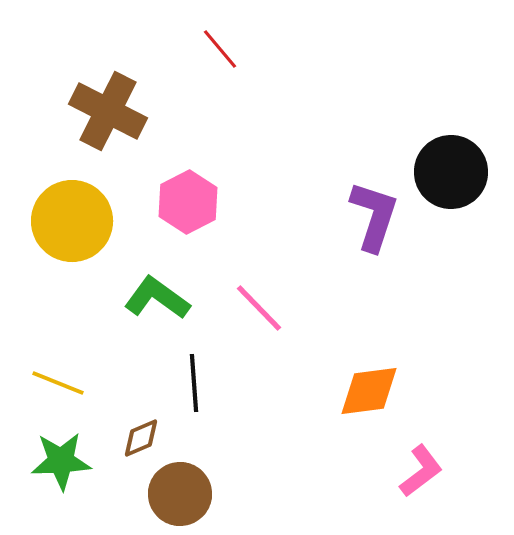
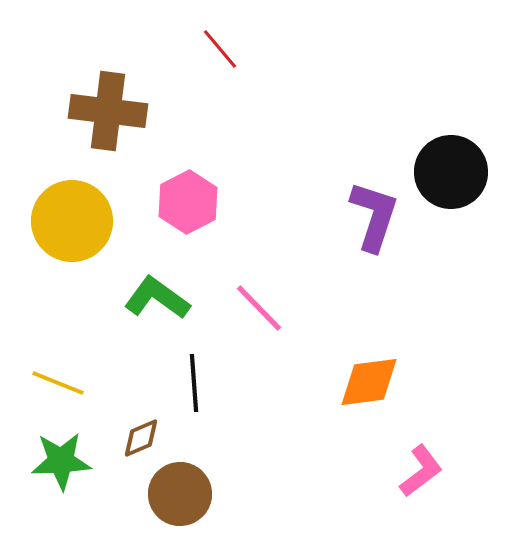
brown cross: rotated 20 degrees counterclockwise
orange diamond: moved 9 px up
